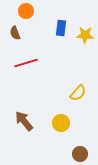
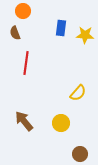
orange circle: moved 3 px left
red line: rotated 65 degrees counterclockwise
